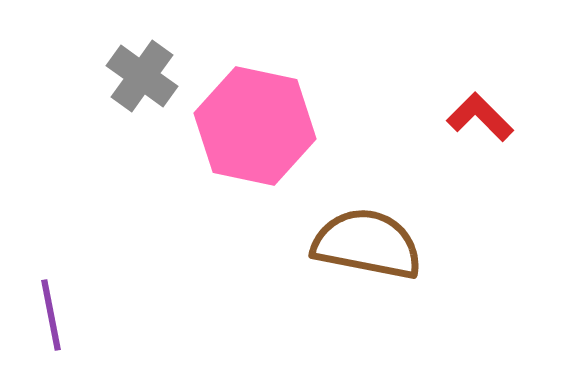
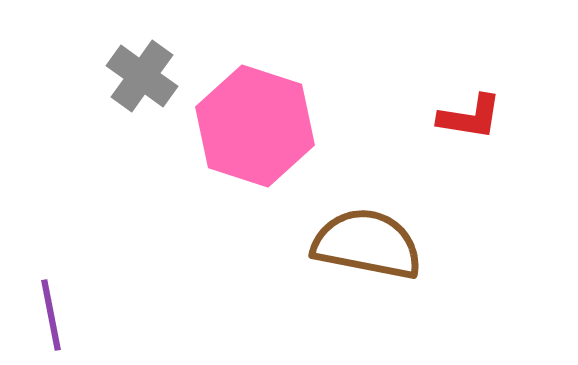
red L-shape: moved 10 px left; rotated 144 degrees clockwise
pink hexagon: rotated 6 degrees clockwise
